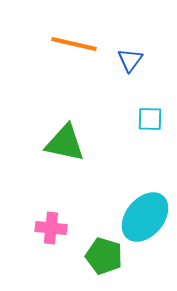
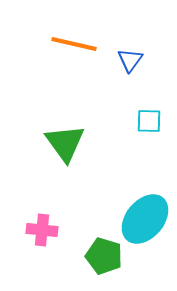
cyan square: moved 1 px left, 2 px down
green triangle: rotated 42 degrees clockwise
cyan ellipse: moved 2 px down
pink cross: moved 9 px left, 2 px down
